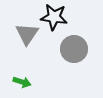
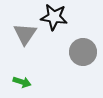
gray triangle: moved 2 px left
gray circle: moved 9 px right, 3 px down
